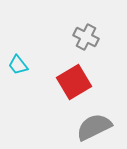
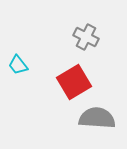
gray semicircle: moved 3 px right, 9 px up; rotated 30 degrees clockwise
